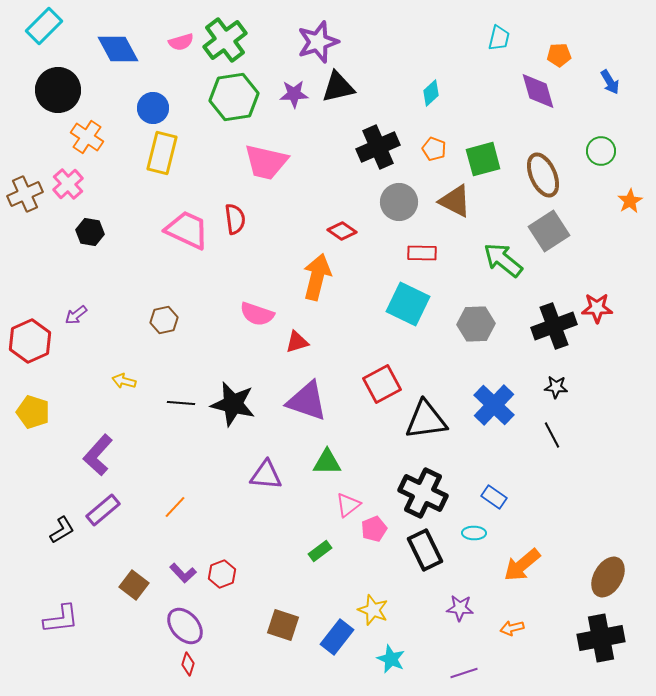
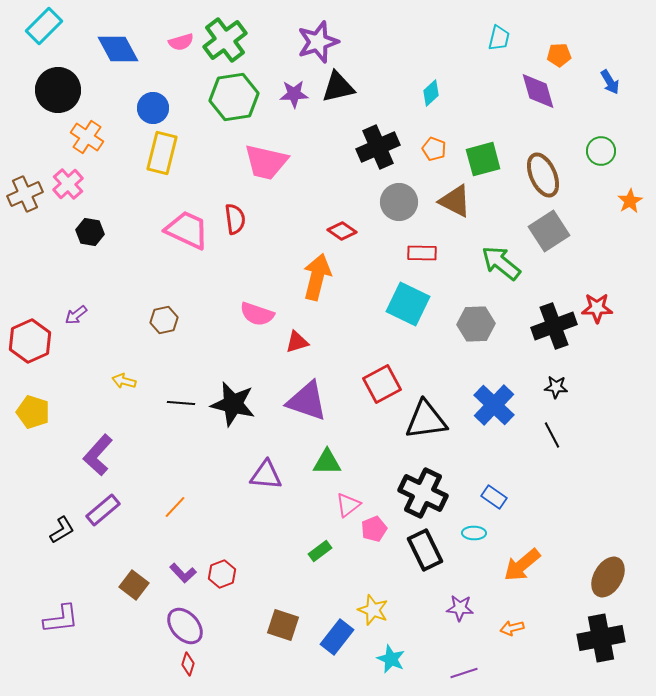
green arrow at (503, 260): moved 2 px left, 3 px down
